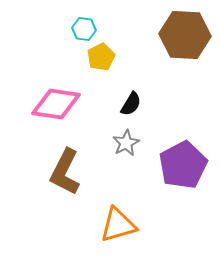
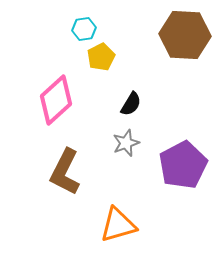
cyan hexagon: rotated 15 degrees counterclockwise
pink diamond: moved 4 px up; rotated 51 degrees counterclockwise
gray star: rotated 8 degrees clockwise
